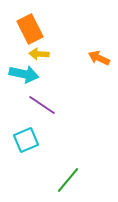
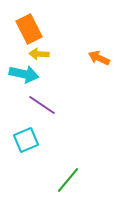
orange rectangle: moved 1 px left
